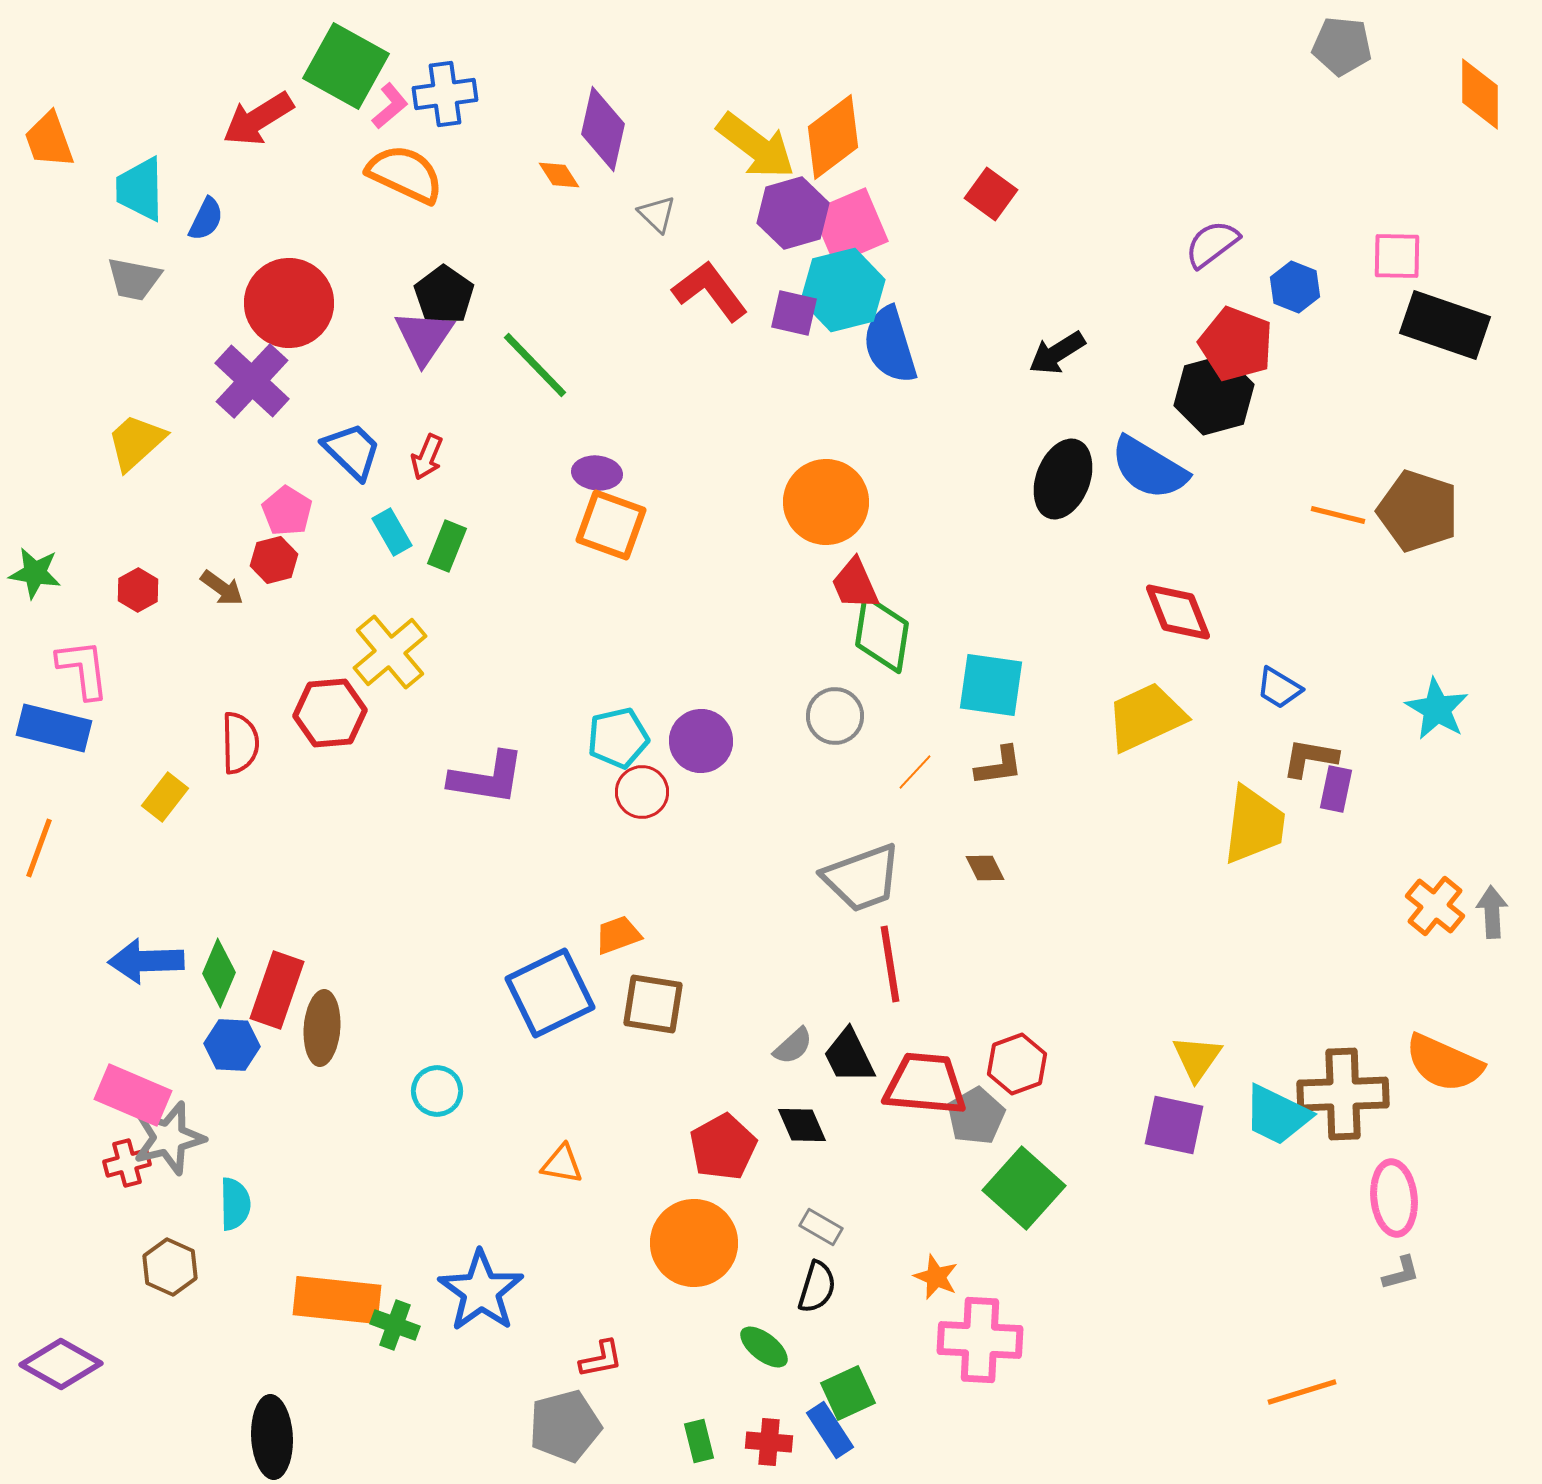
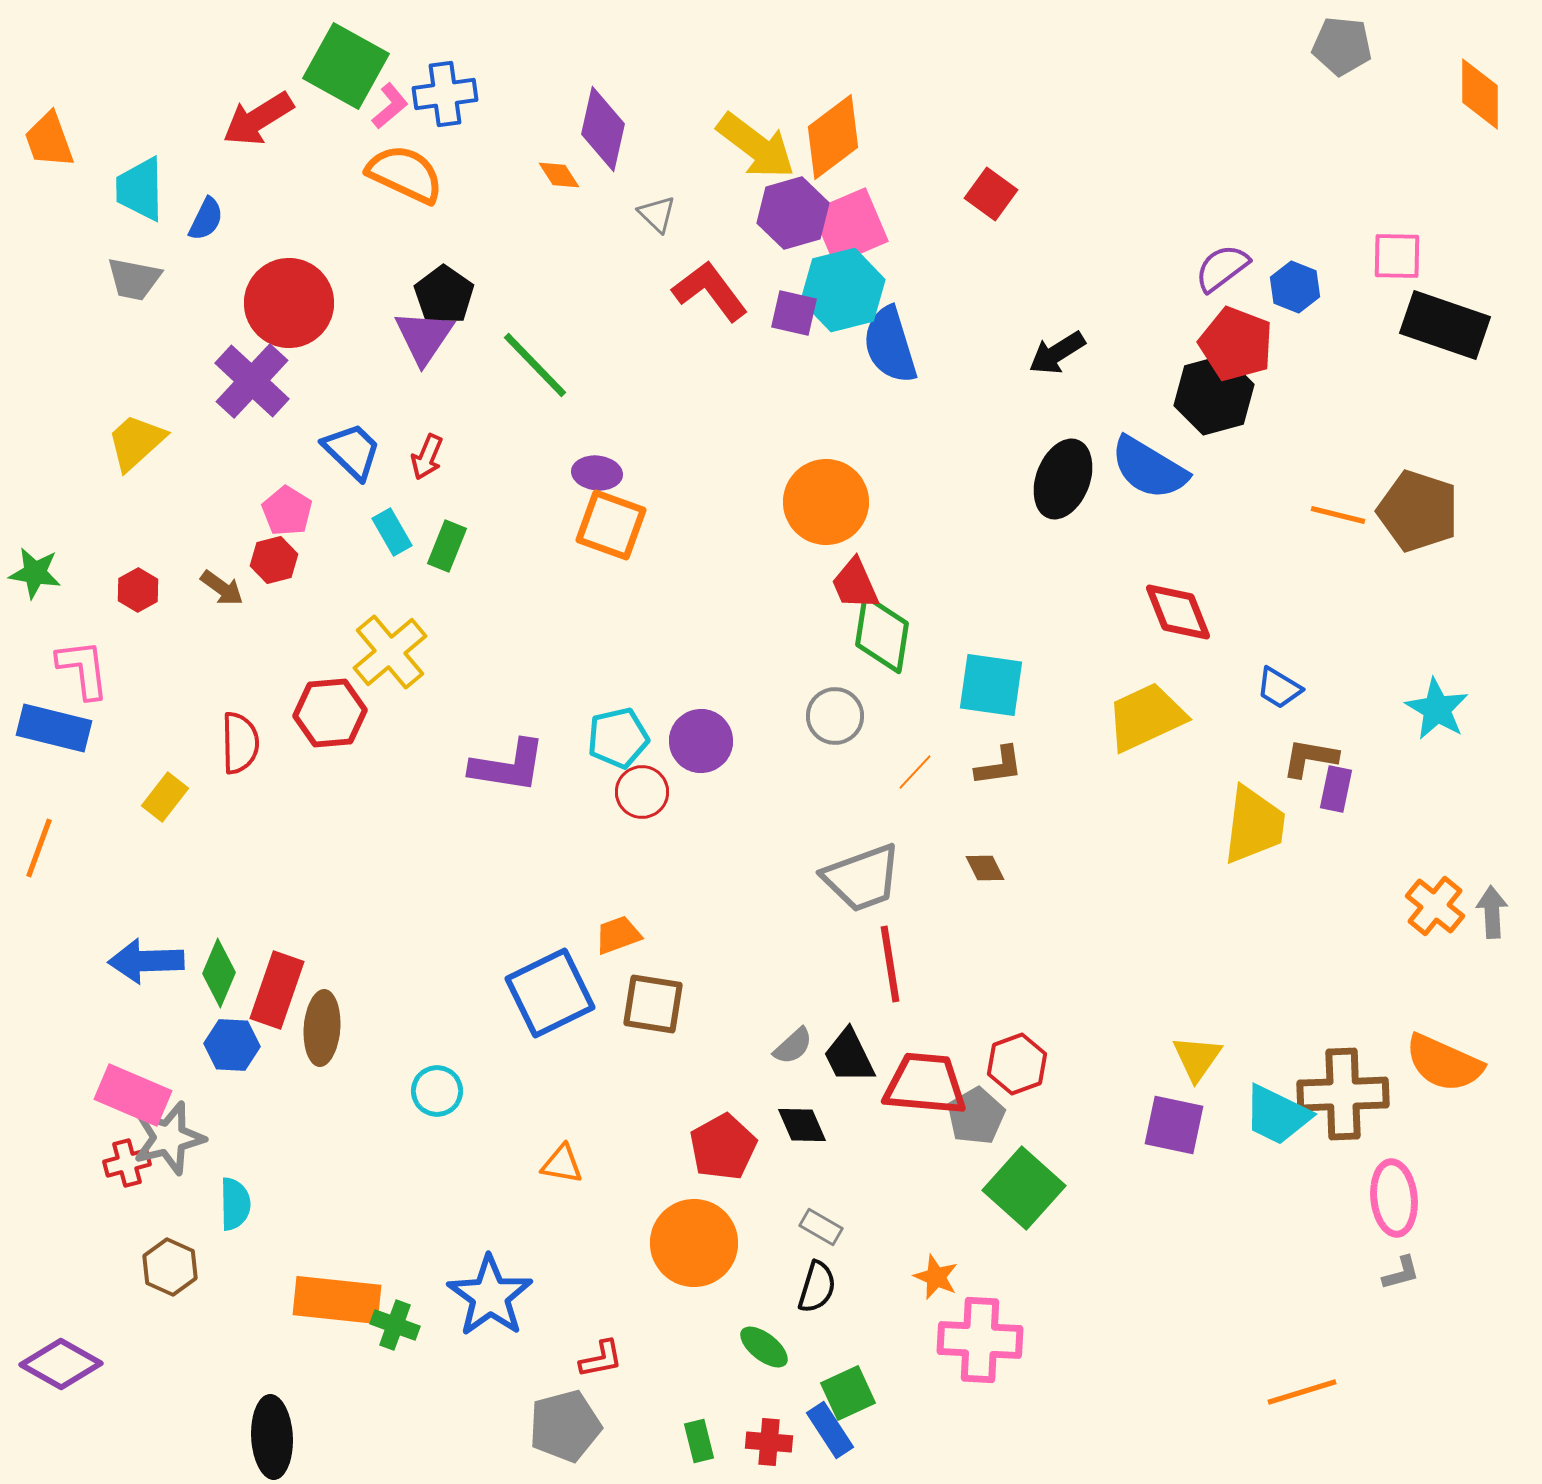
purple semicircle at (1212, 244): moved 10 px right, 24 px down
purple L-shape at (487, 778): moved 21 px right, 12 px up
blue star at (481, 1291): moved 9 px right, 5 px down
